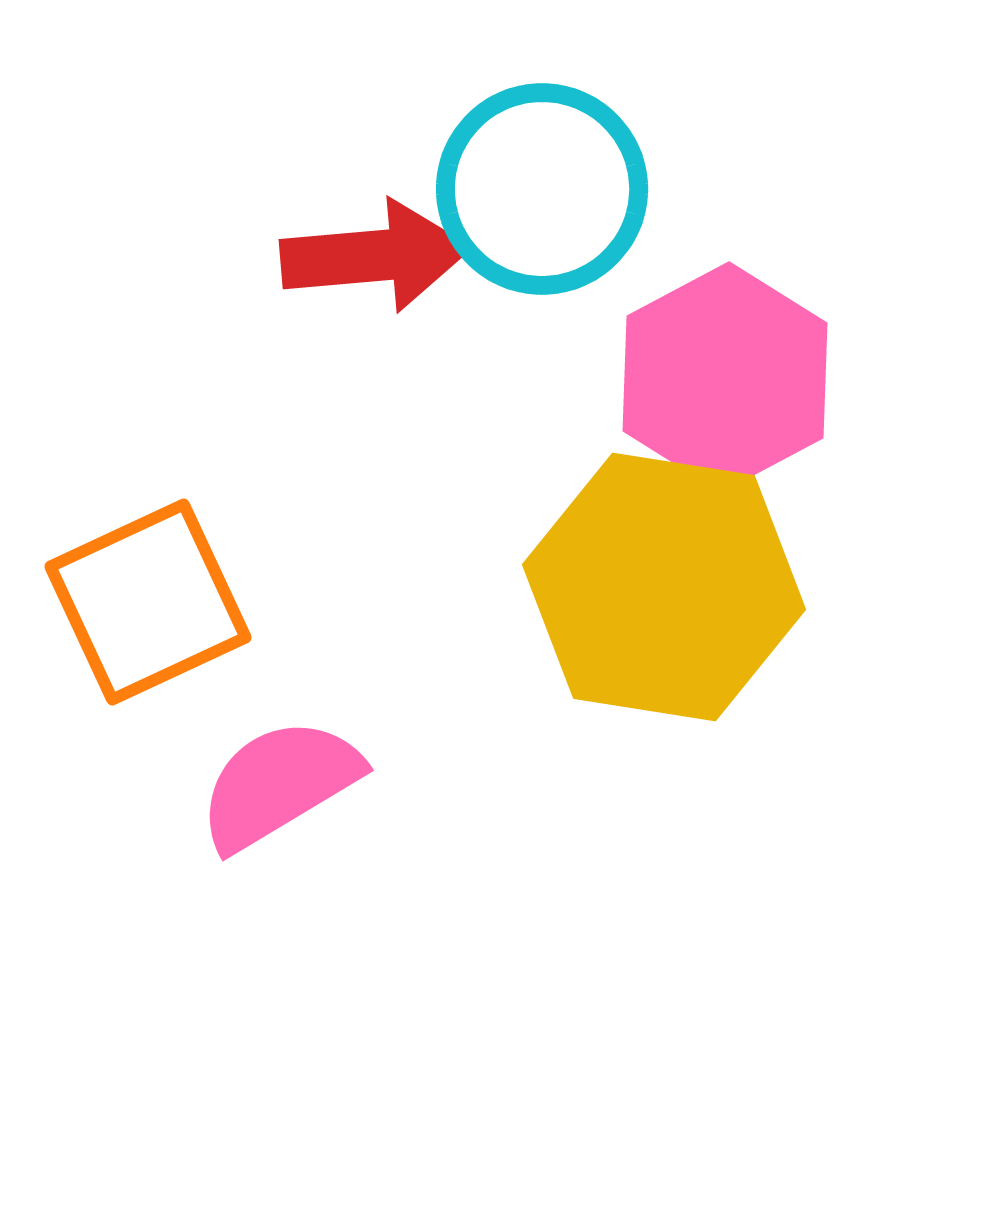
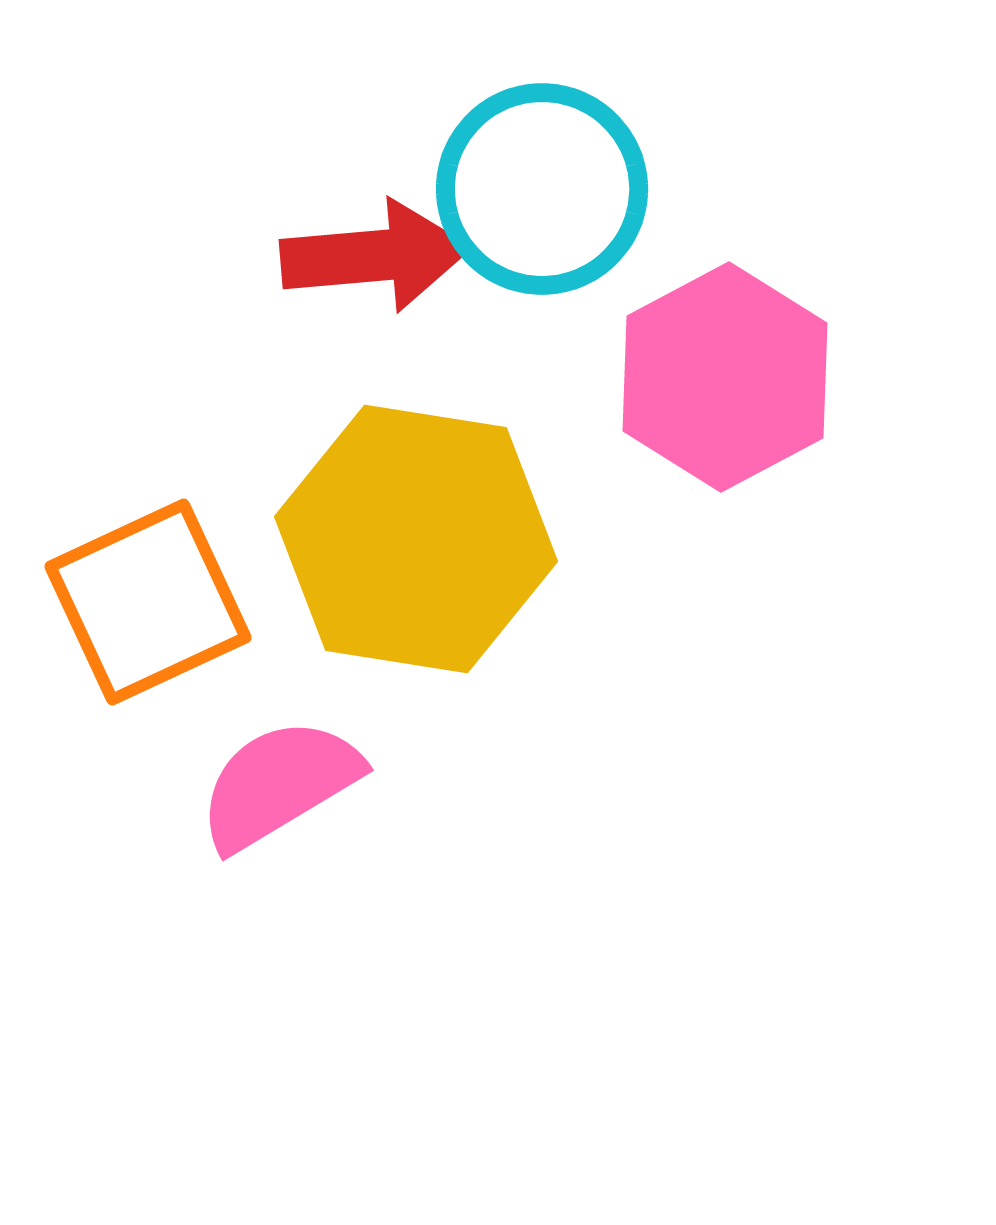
yellow hexagon: moved 248 px left, 48 px up
